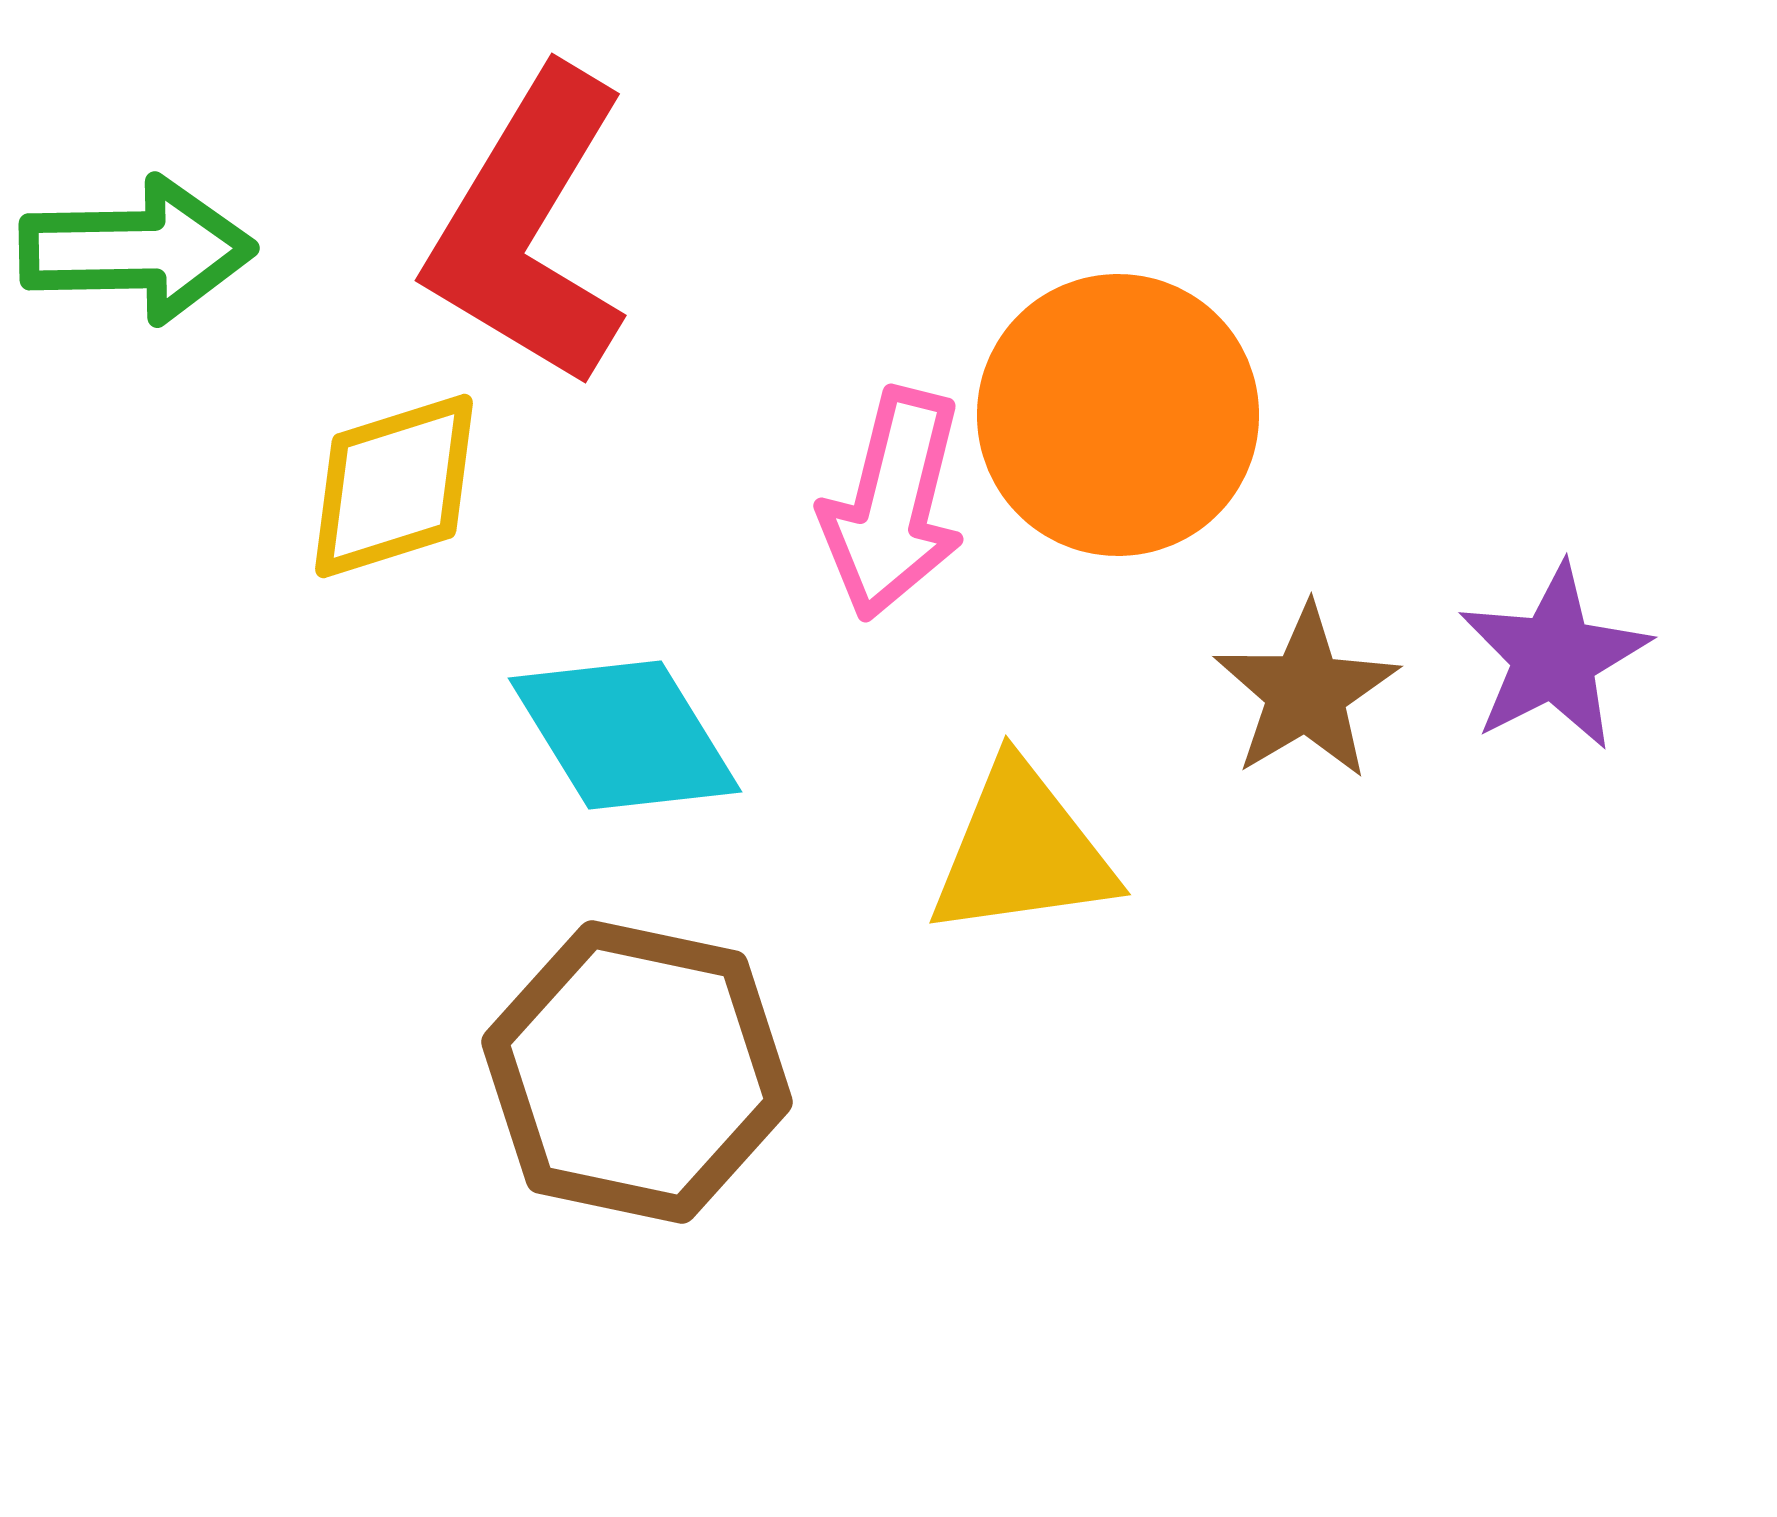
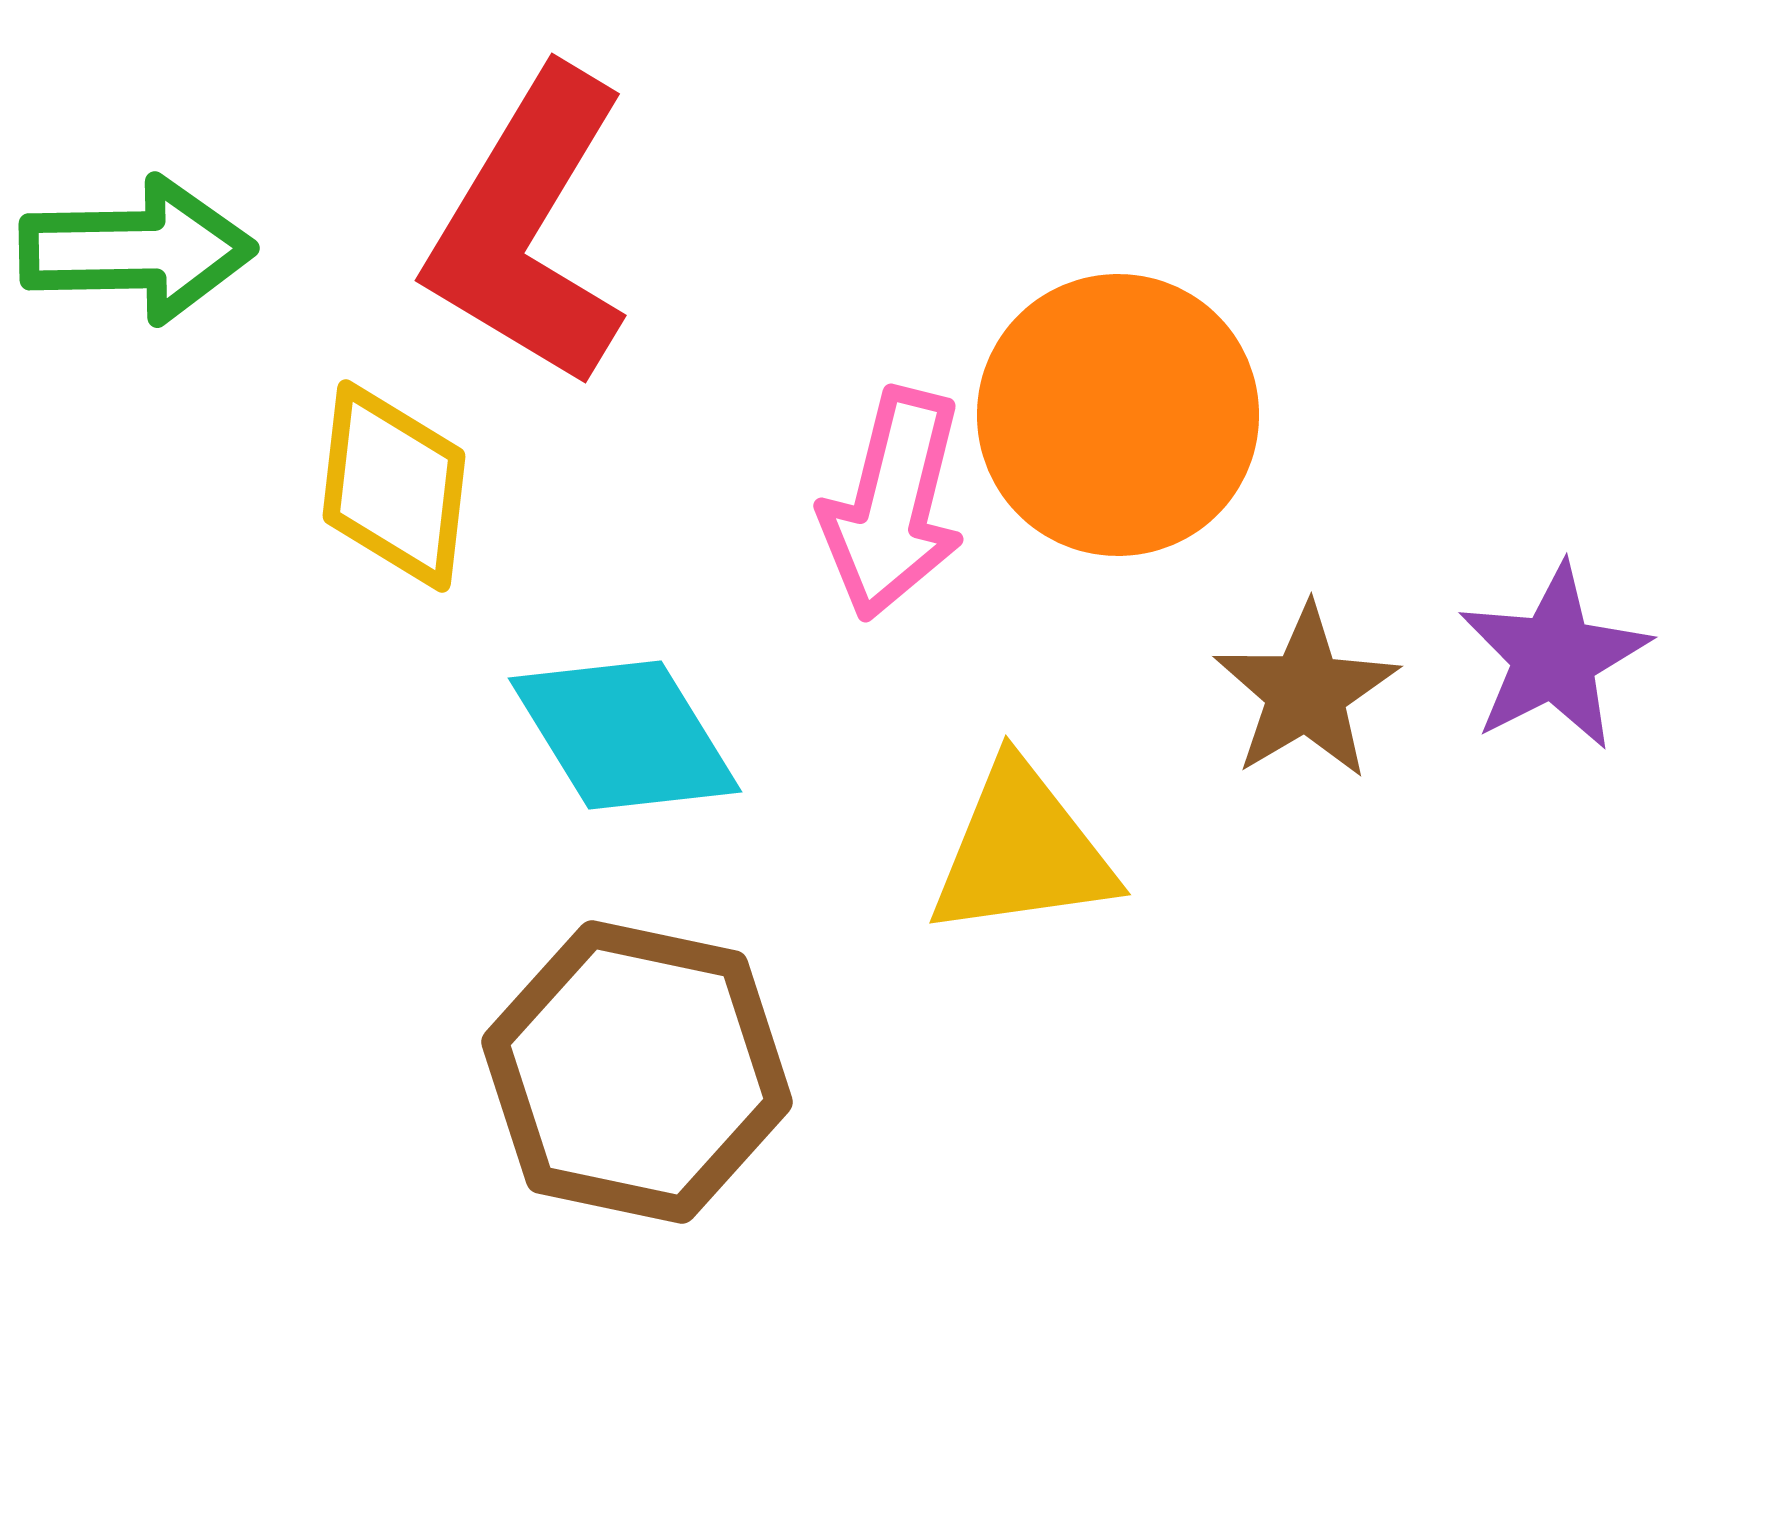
yellow diamond: rotated 66 degrees counterclockwise
